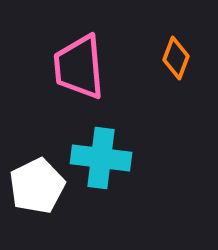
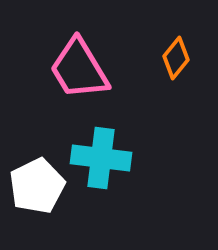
orange diamond: rotated 18 degrees clockwise
pink trapezoid: moved 2 px down; rotated 26 degrees counterclockwise
